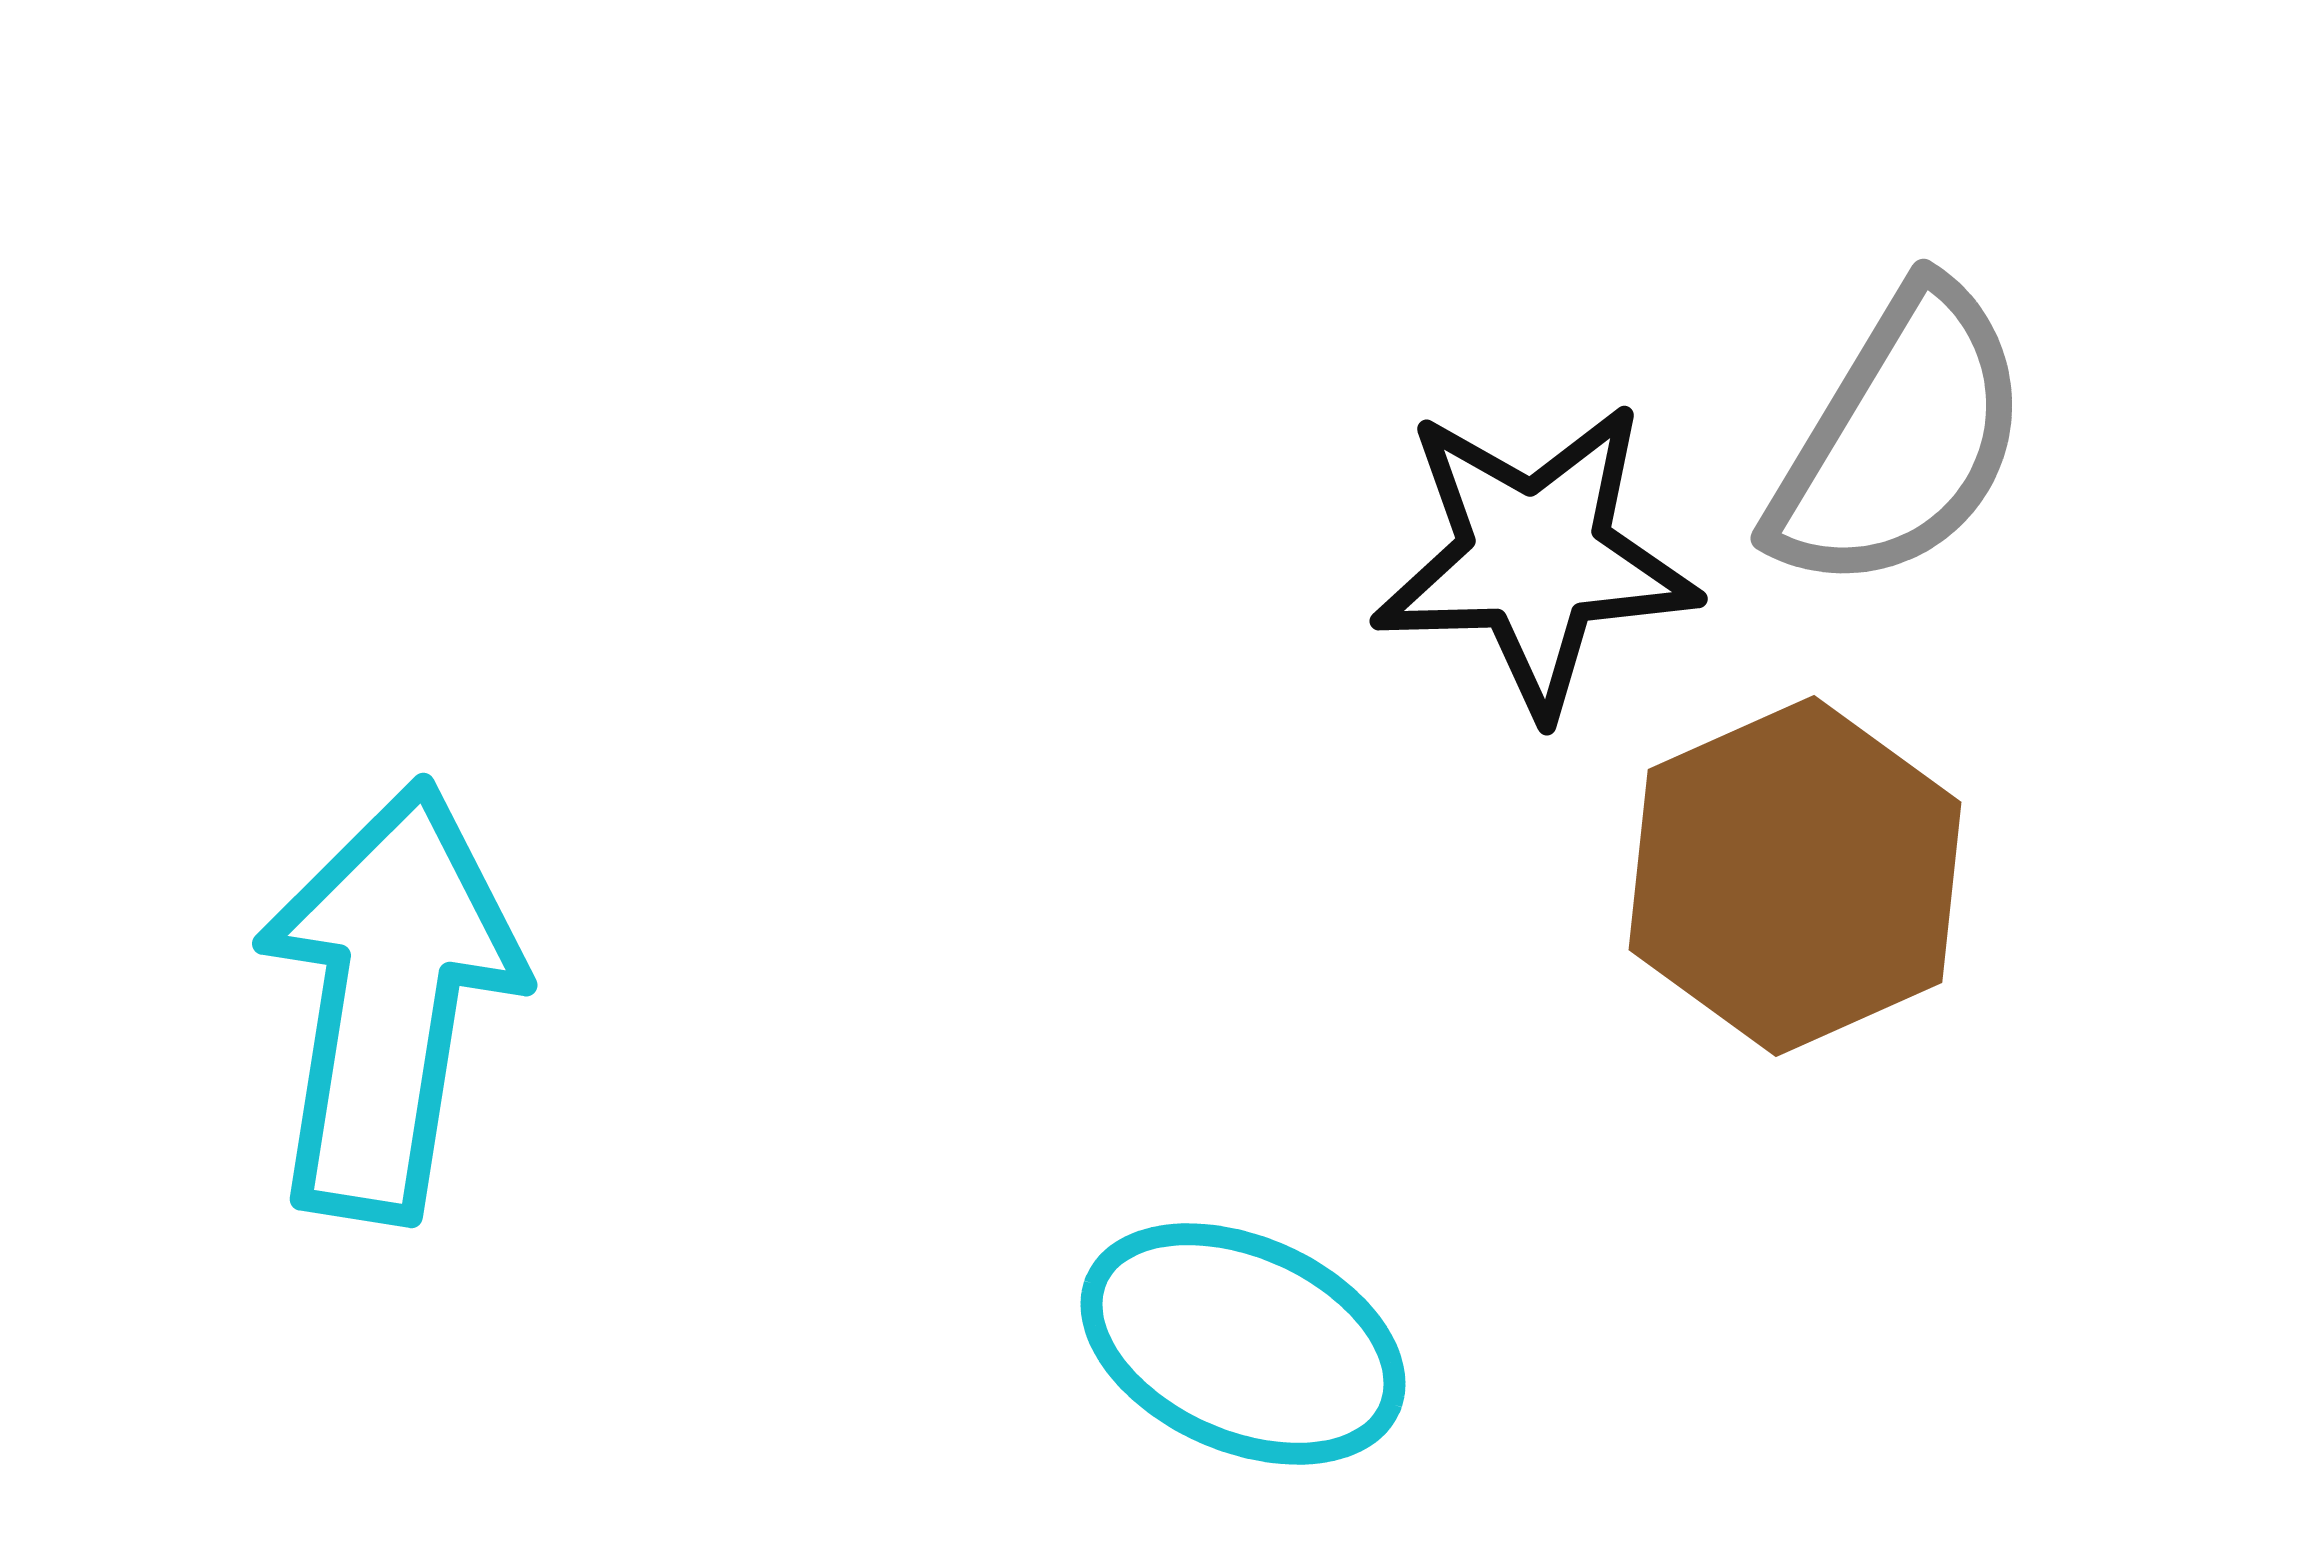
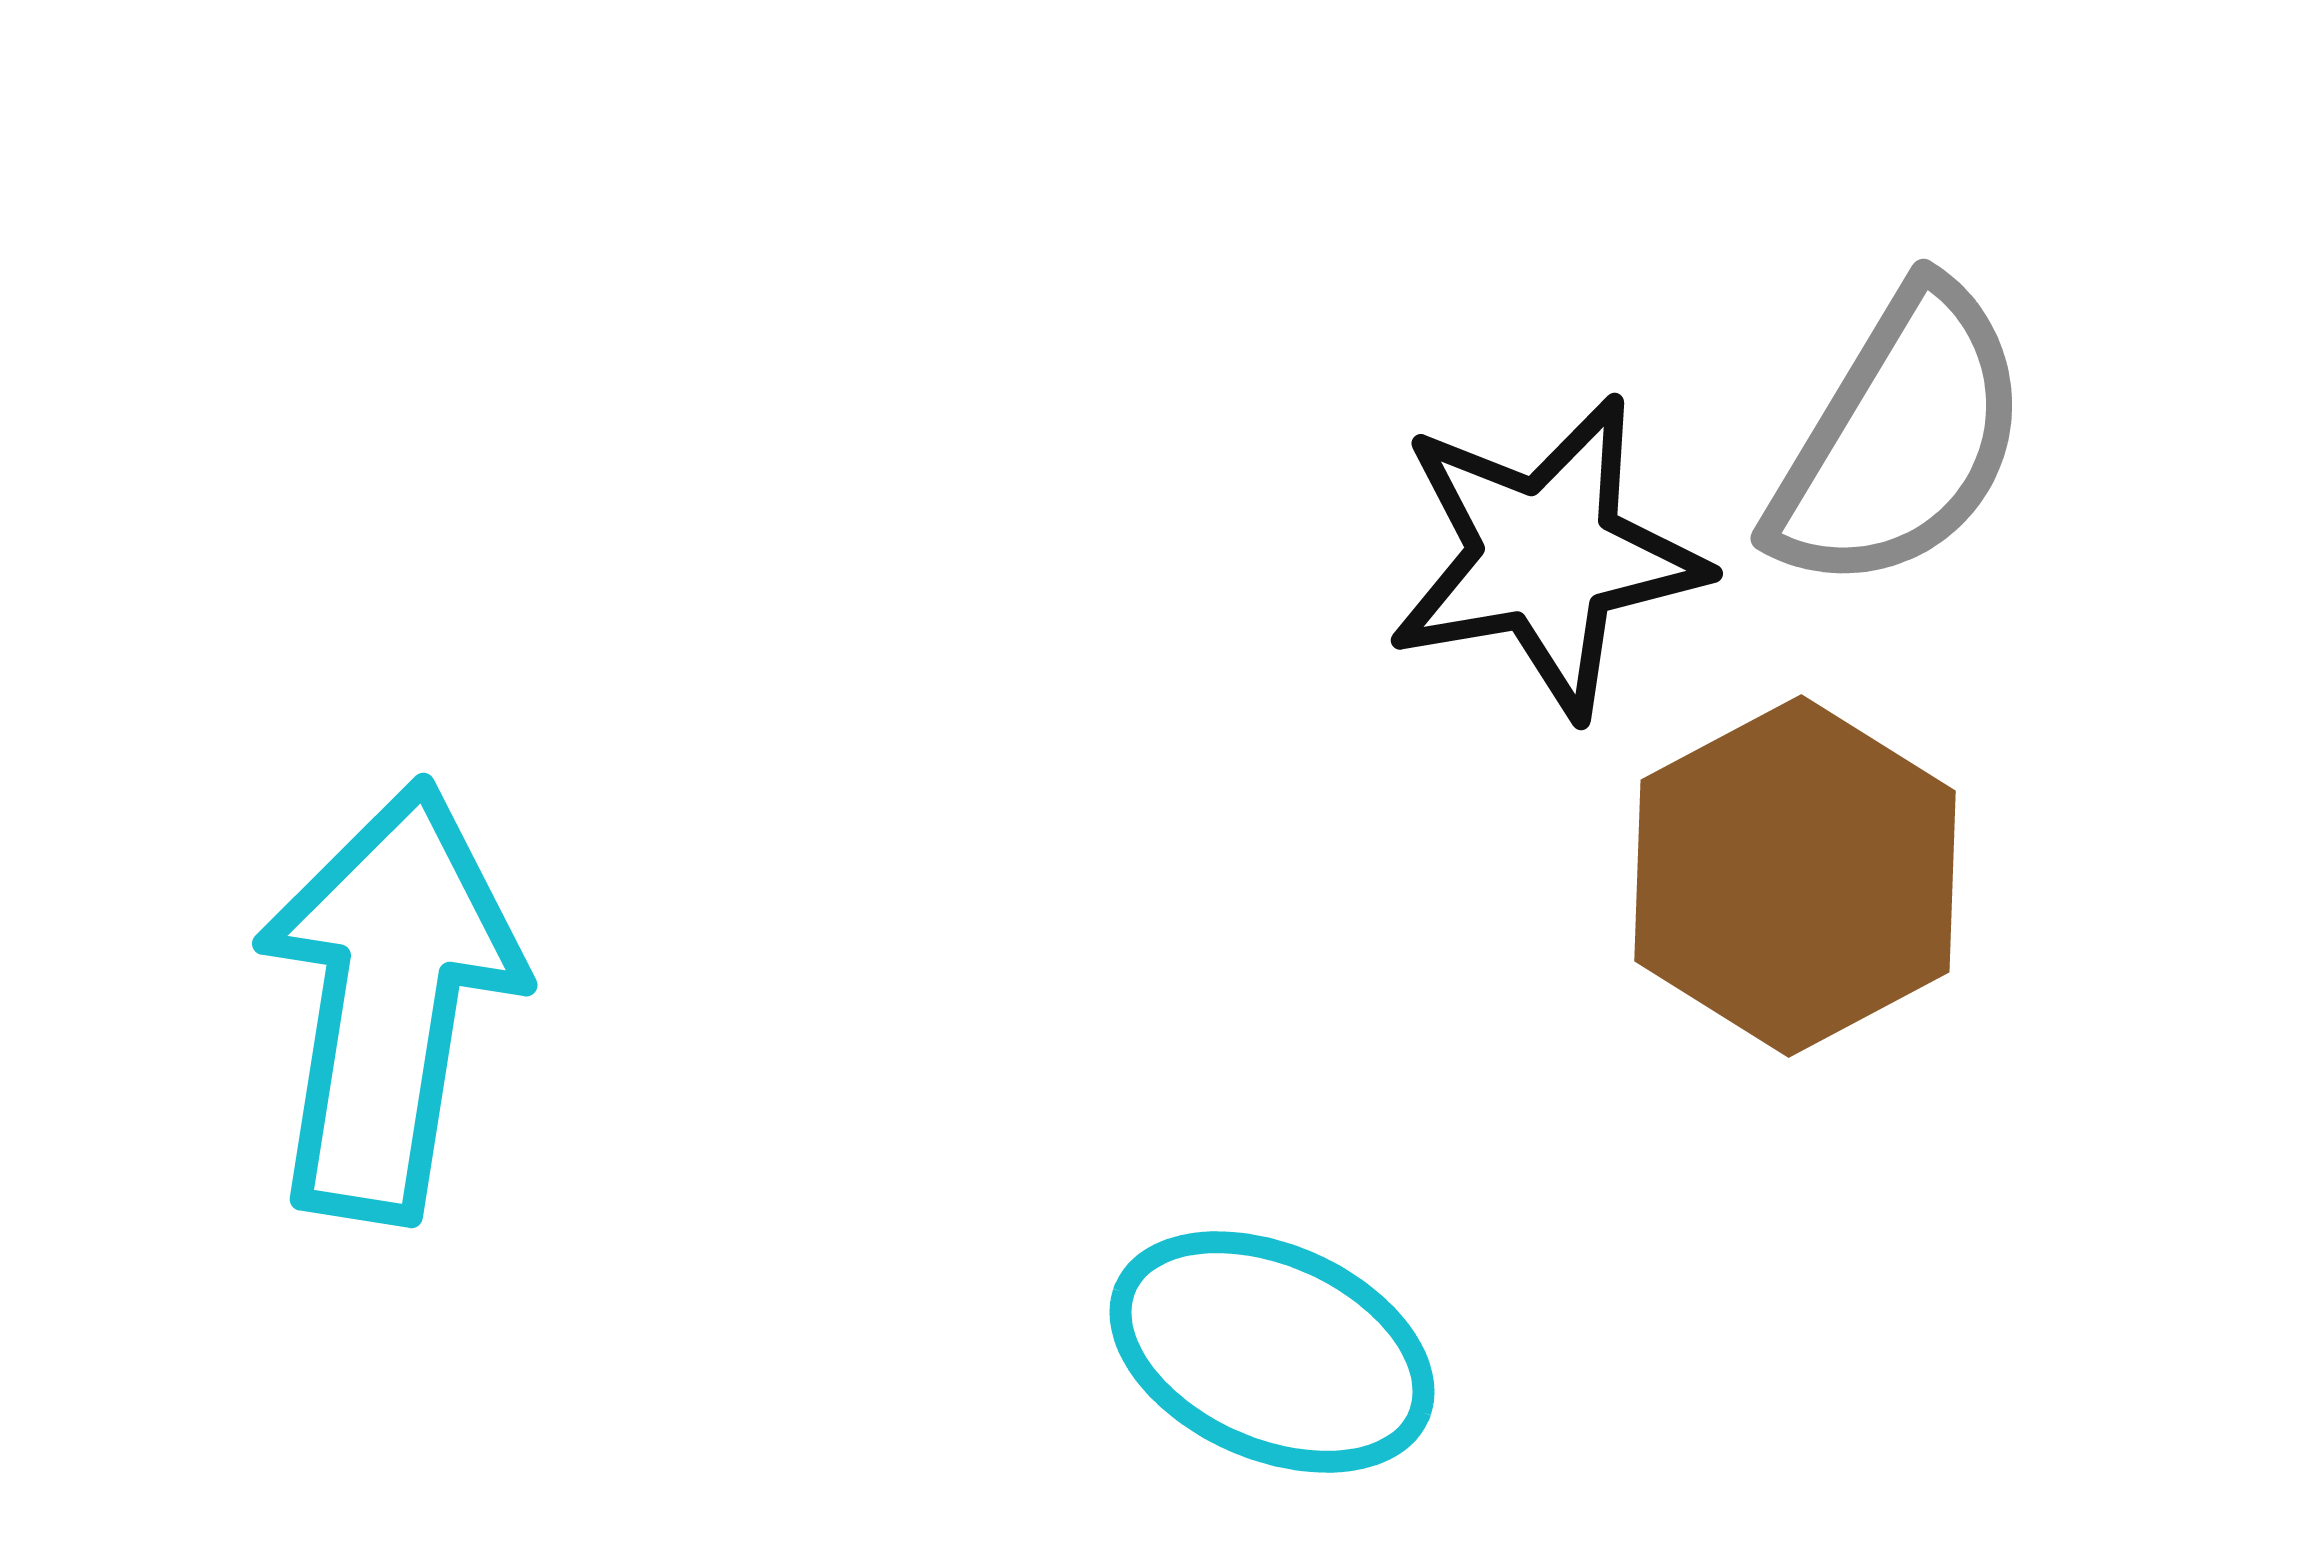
black star: moved 11 px right, 2 px up; rotated 8 degrees counterclockwise
brown hexagon: rotated 4 degrees counterclockwise
cyan ellipse: moved 29 px right, 8 px down
